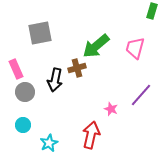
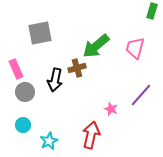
cyan star: moved 2 px up
